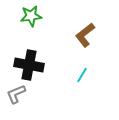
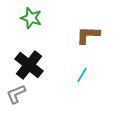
green star: moved 2 px down; rotated 25 degrees clockwise
brown L-shape: moved 3 px right; rotated 40 degrees clockwise
black cross: rotated 28 degrees clockwise
